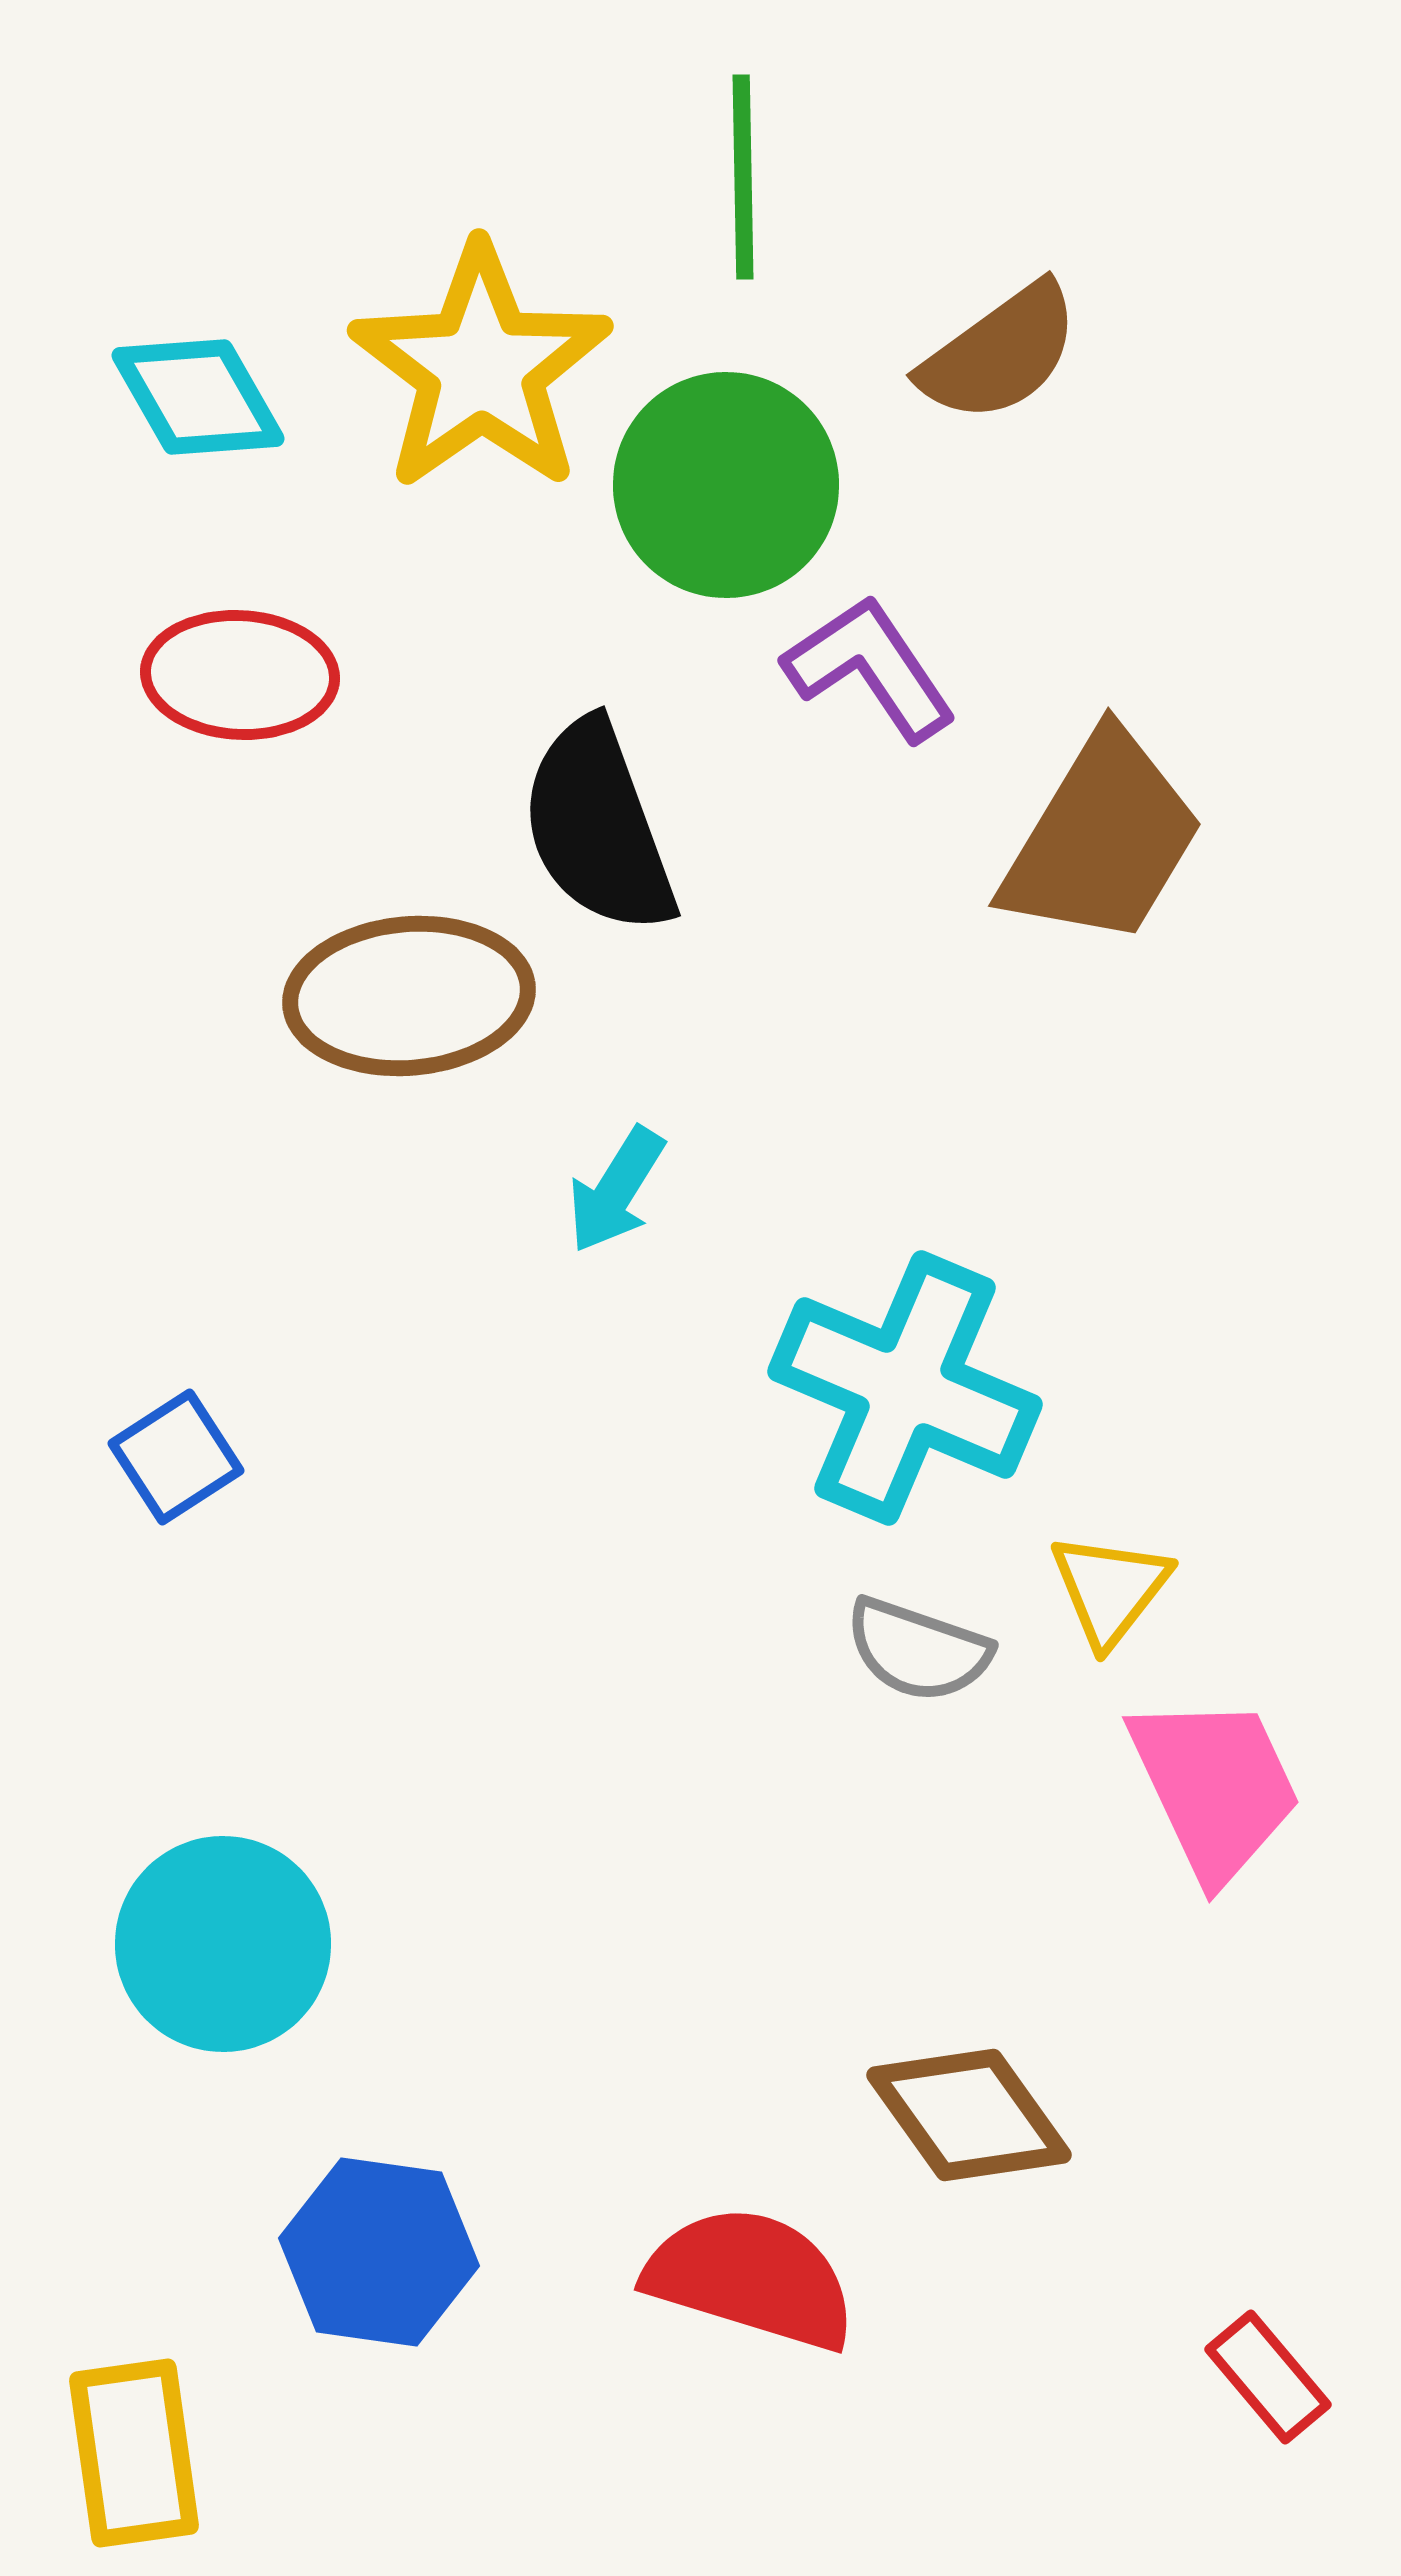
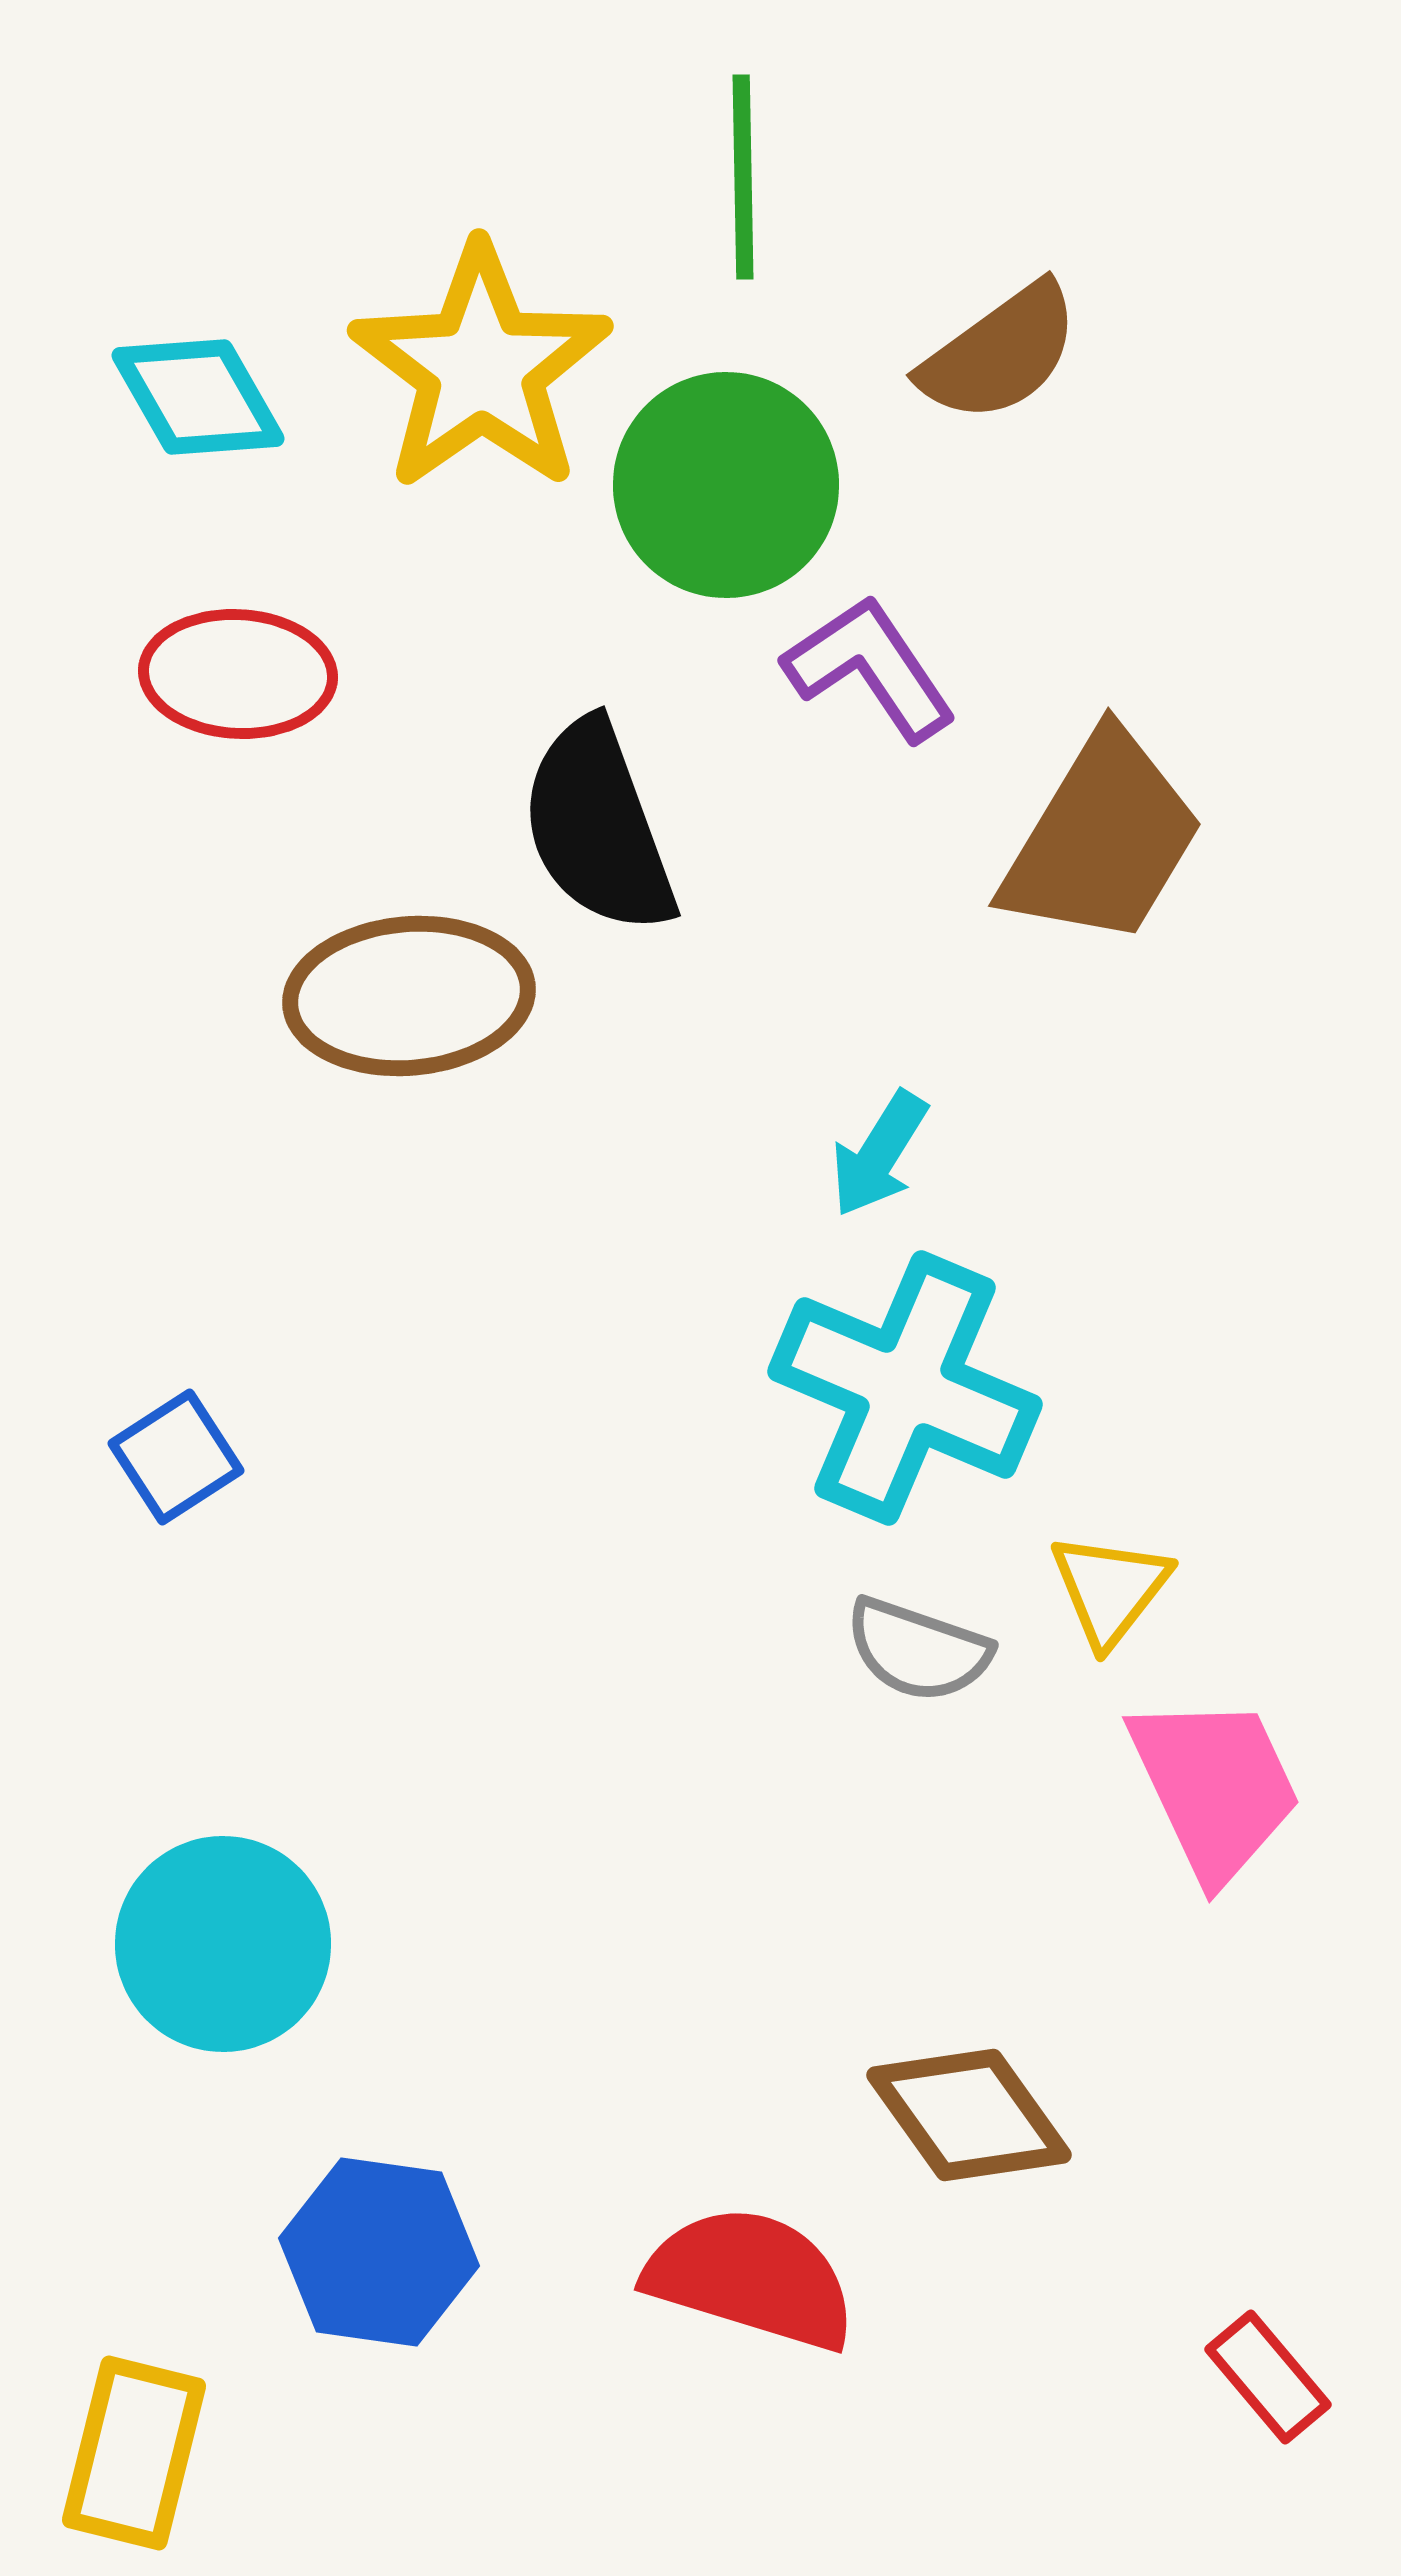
red ellipse: moved 2 px left, 1 px up
cyan arrow: moved 263 px right, 36 px up
yellow rectangle: rotated 22 degrees clockwise
